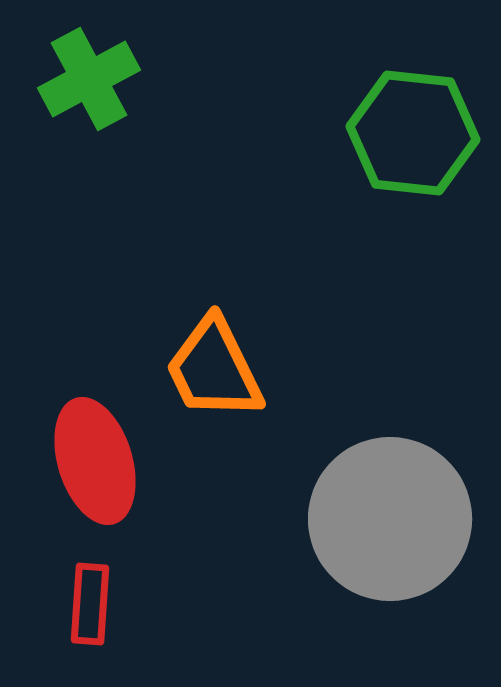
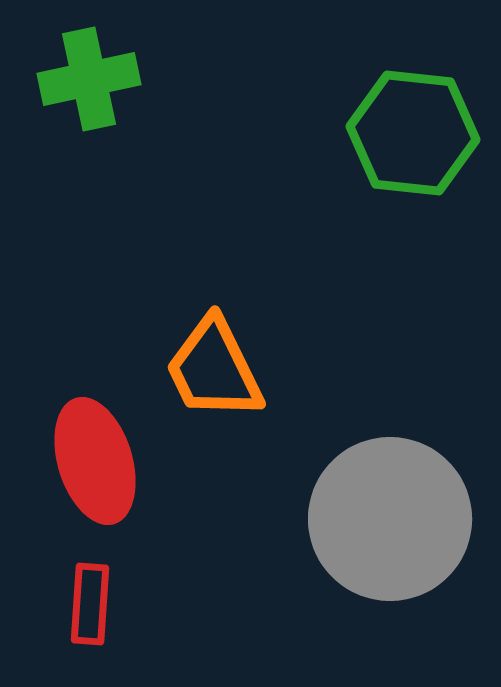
green cross: rotated 16 degrees clockwise
